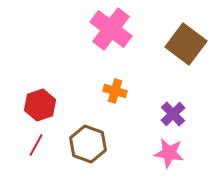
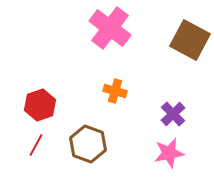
pink cross: moved 1 px left, 1 px up
brown square: moved 4 px right, 4 px up; rotated 9 degrees counterclockwise
pink star: rotated 20 degrees counterclockwise
